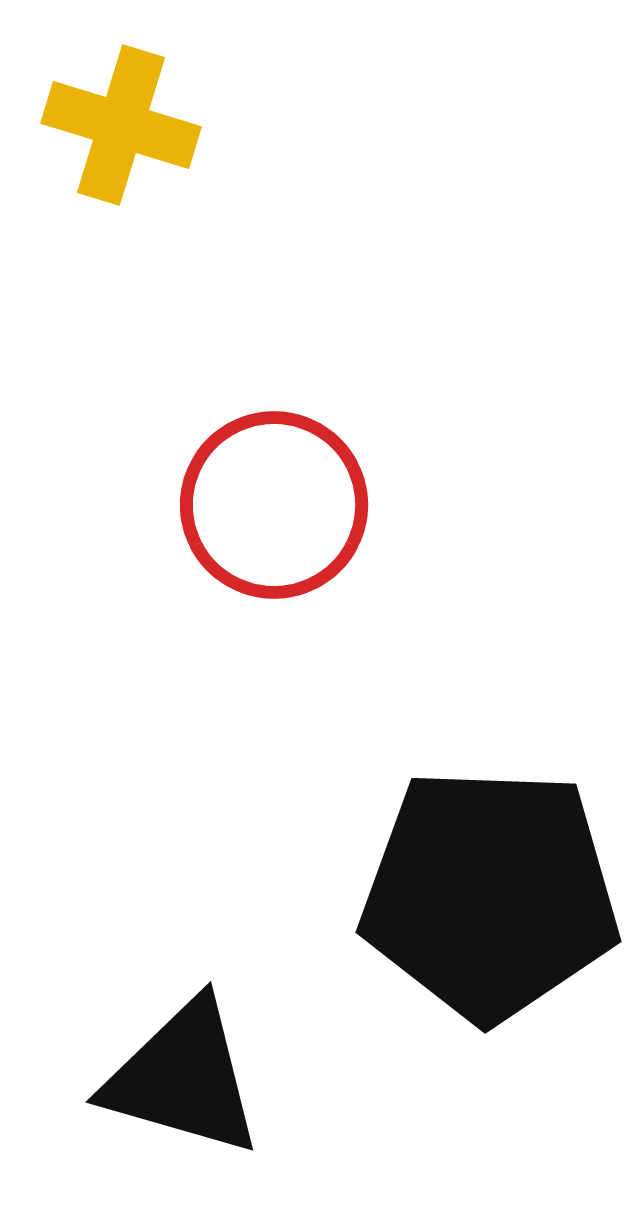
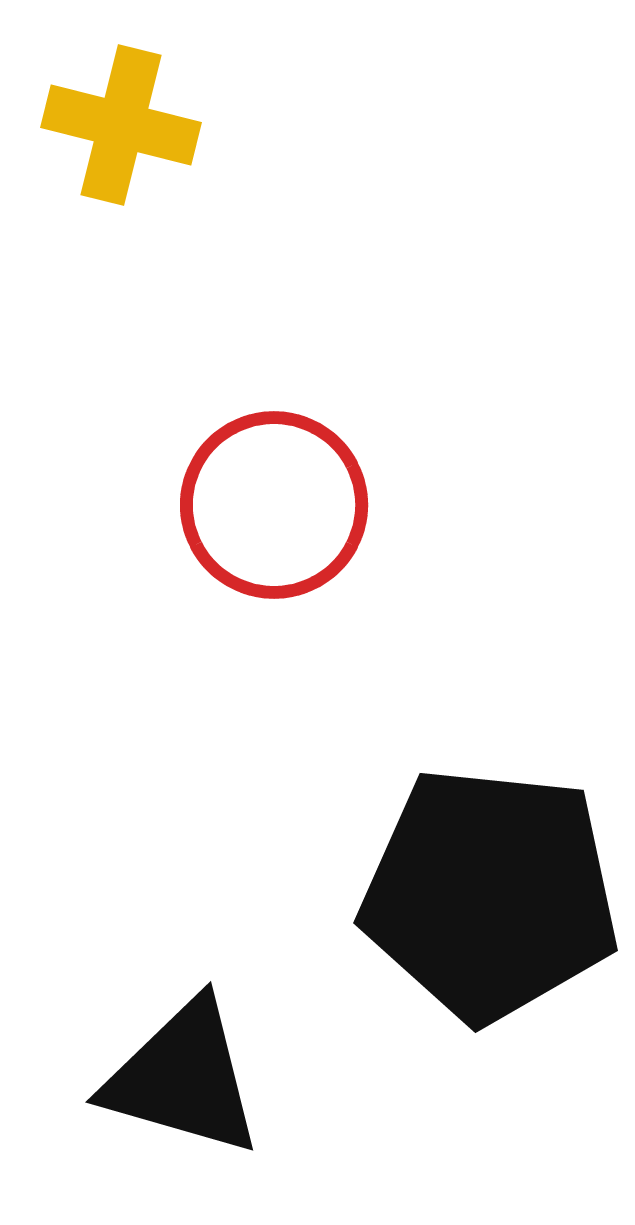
yellow cross: rotated 3 degrees counterclockwise
black pentagon: rotated 4 degrees clockwise
